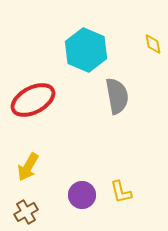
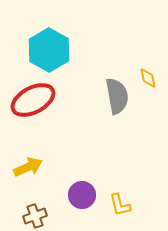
yellow diamond: moved 5 px left, 34 px down
cyan hexagon: moved 37 px left; rotated 6 degrees clockwise
yellow arrow: rotated 144 degrees counterclockwise
yellow L-shape: moved 1 px left, 13 px down
brown cross: moved 9 px right, 4 px down; rotated 10 degrees clockwise
